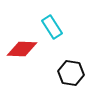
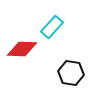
cyan rectangle: rotated 75 degrees clockwise
